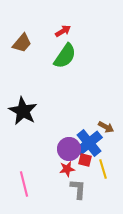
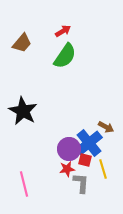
gray L-shape: moved 3 px right, 6 px up
